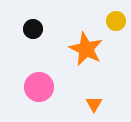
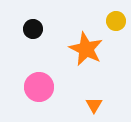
orange triangle: moved 1 px down
